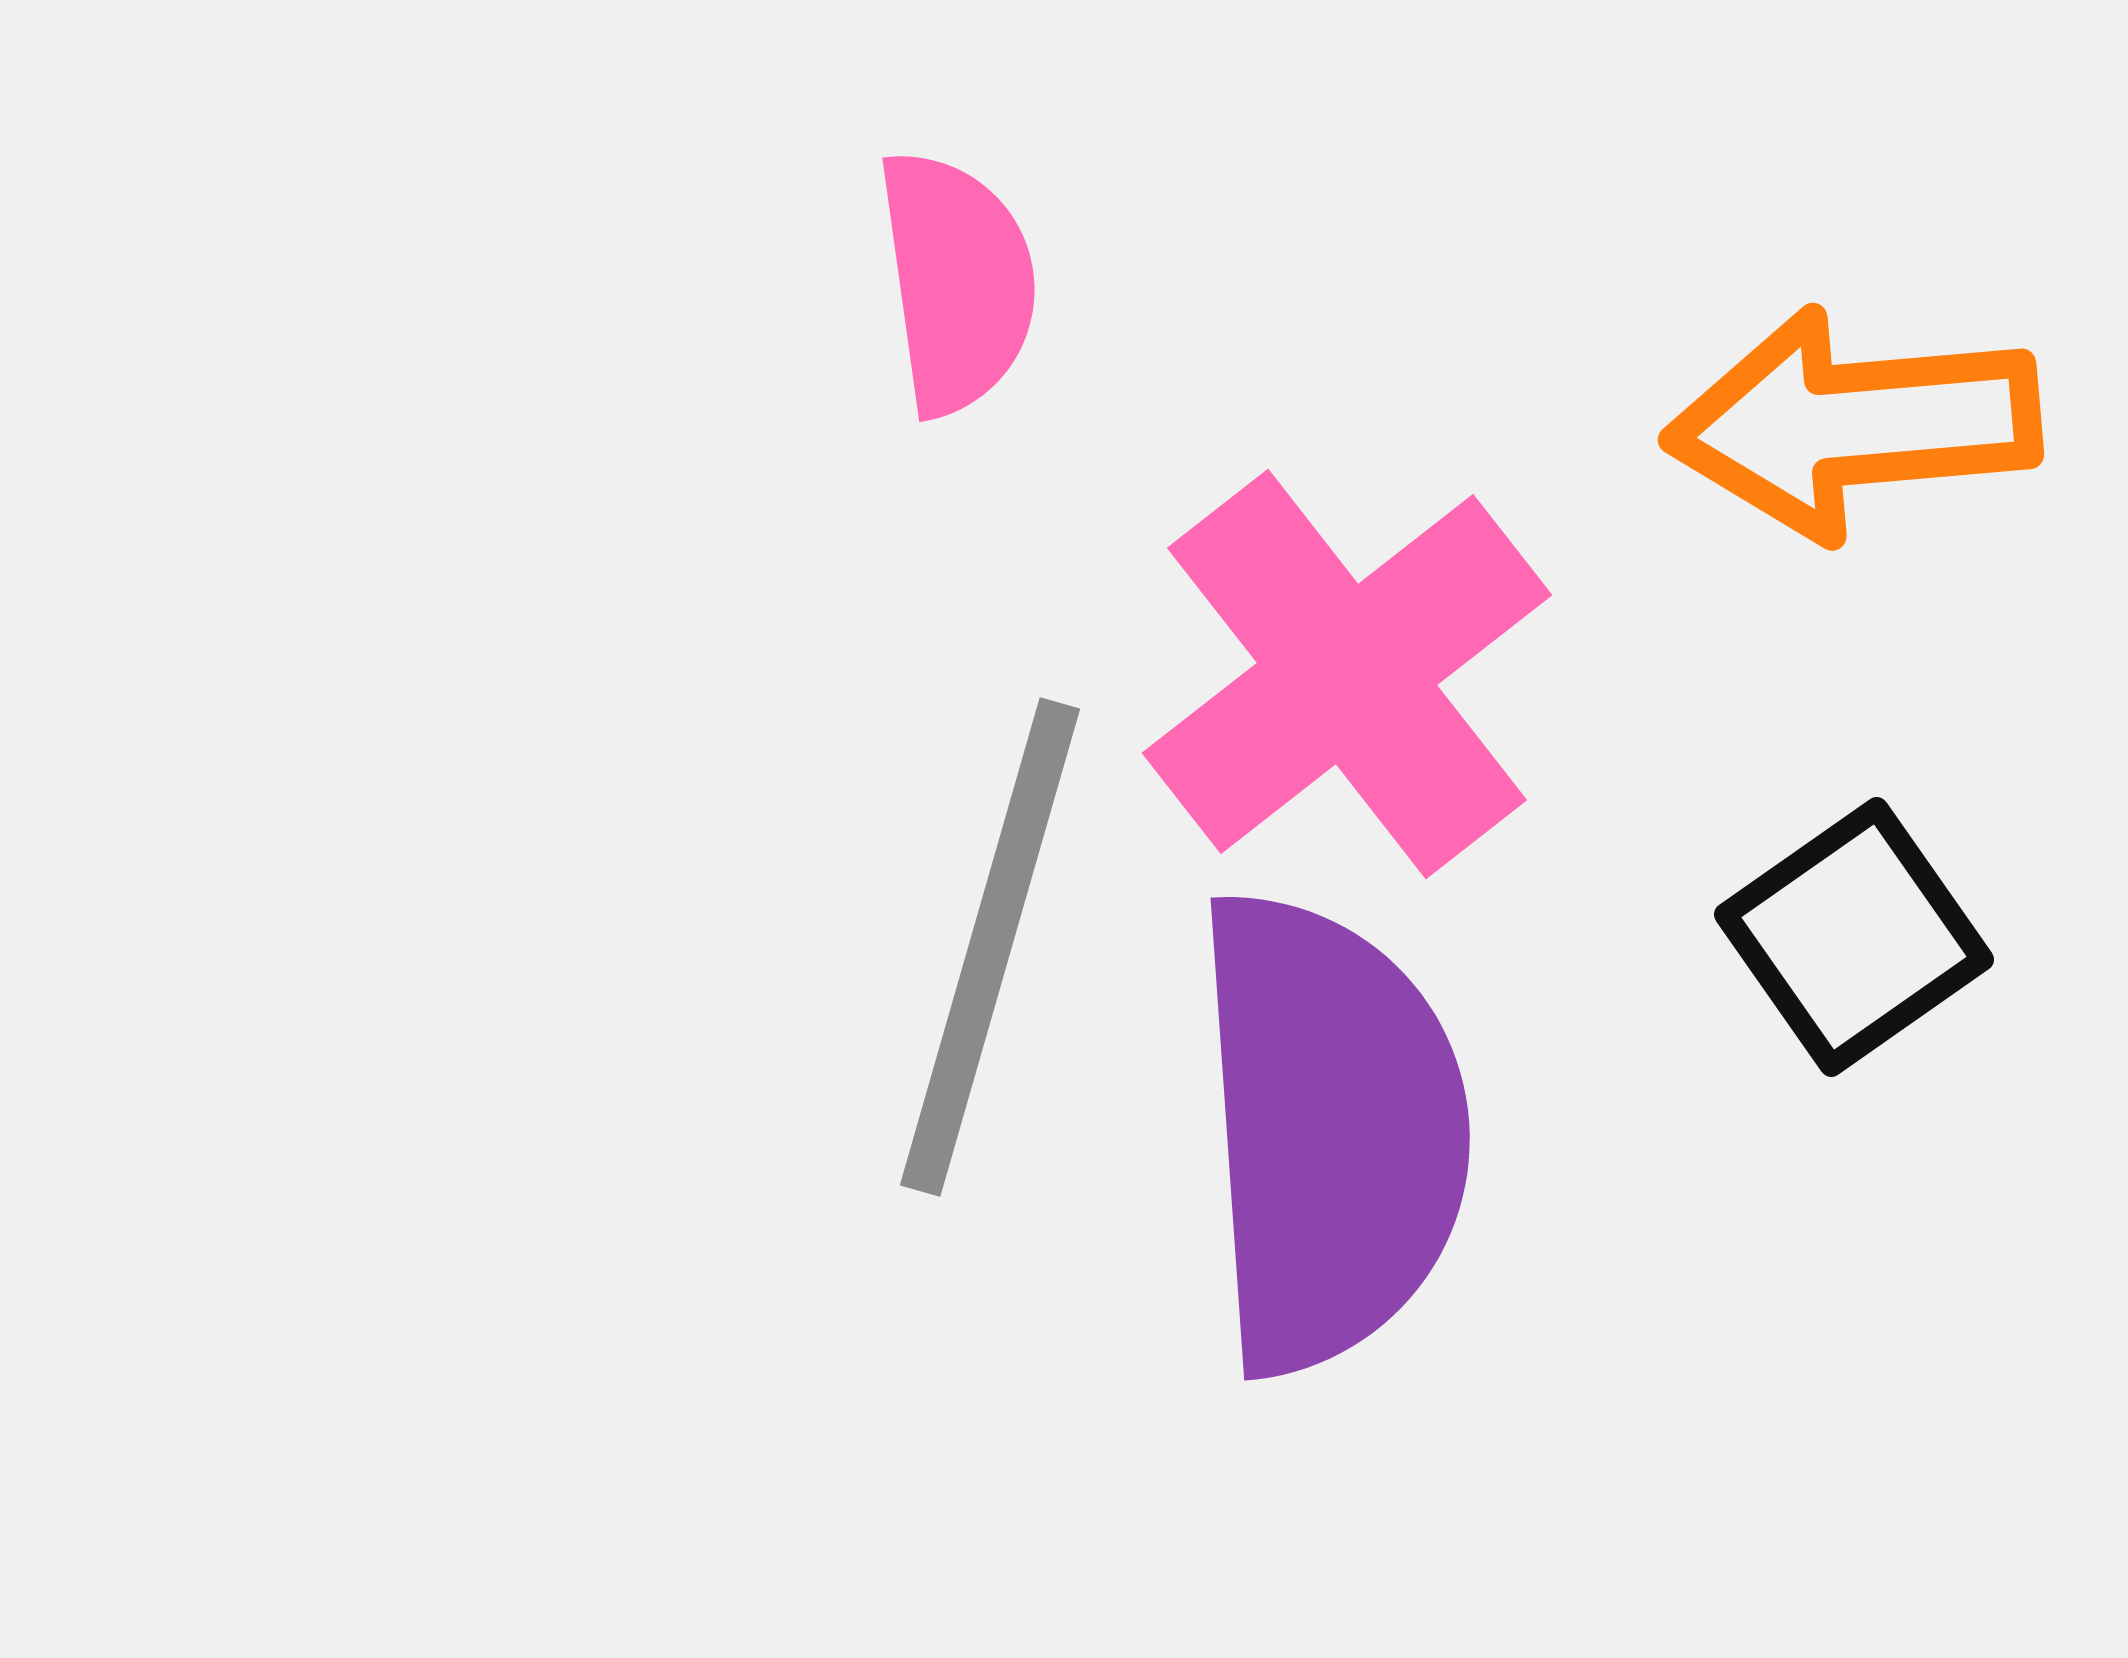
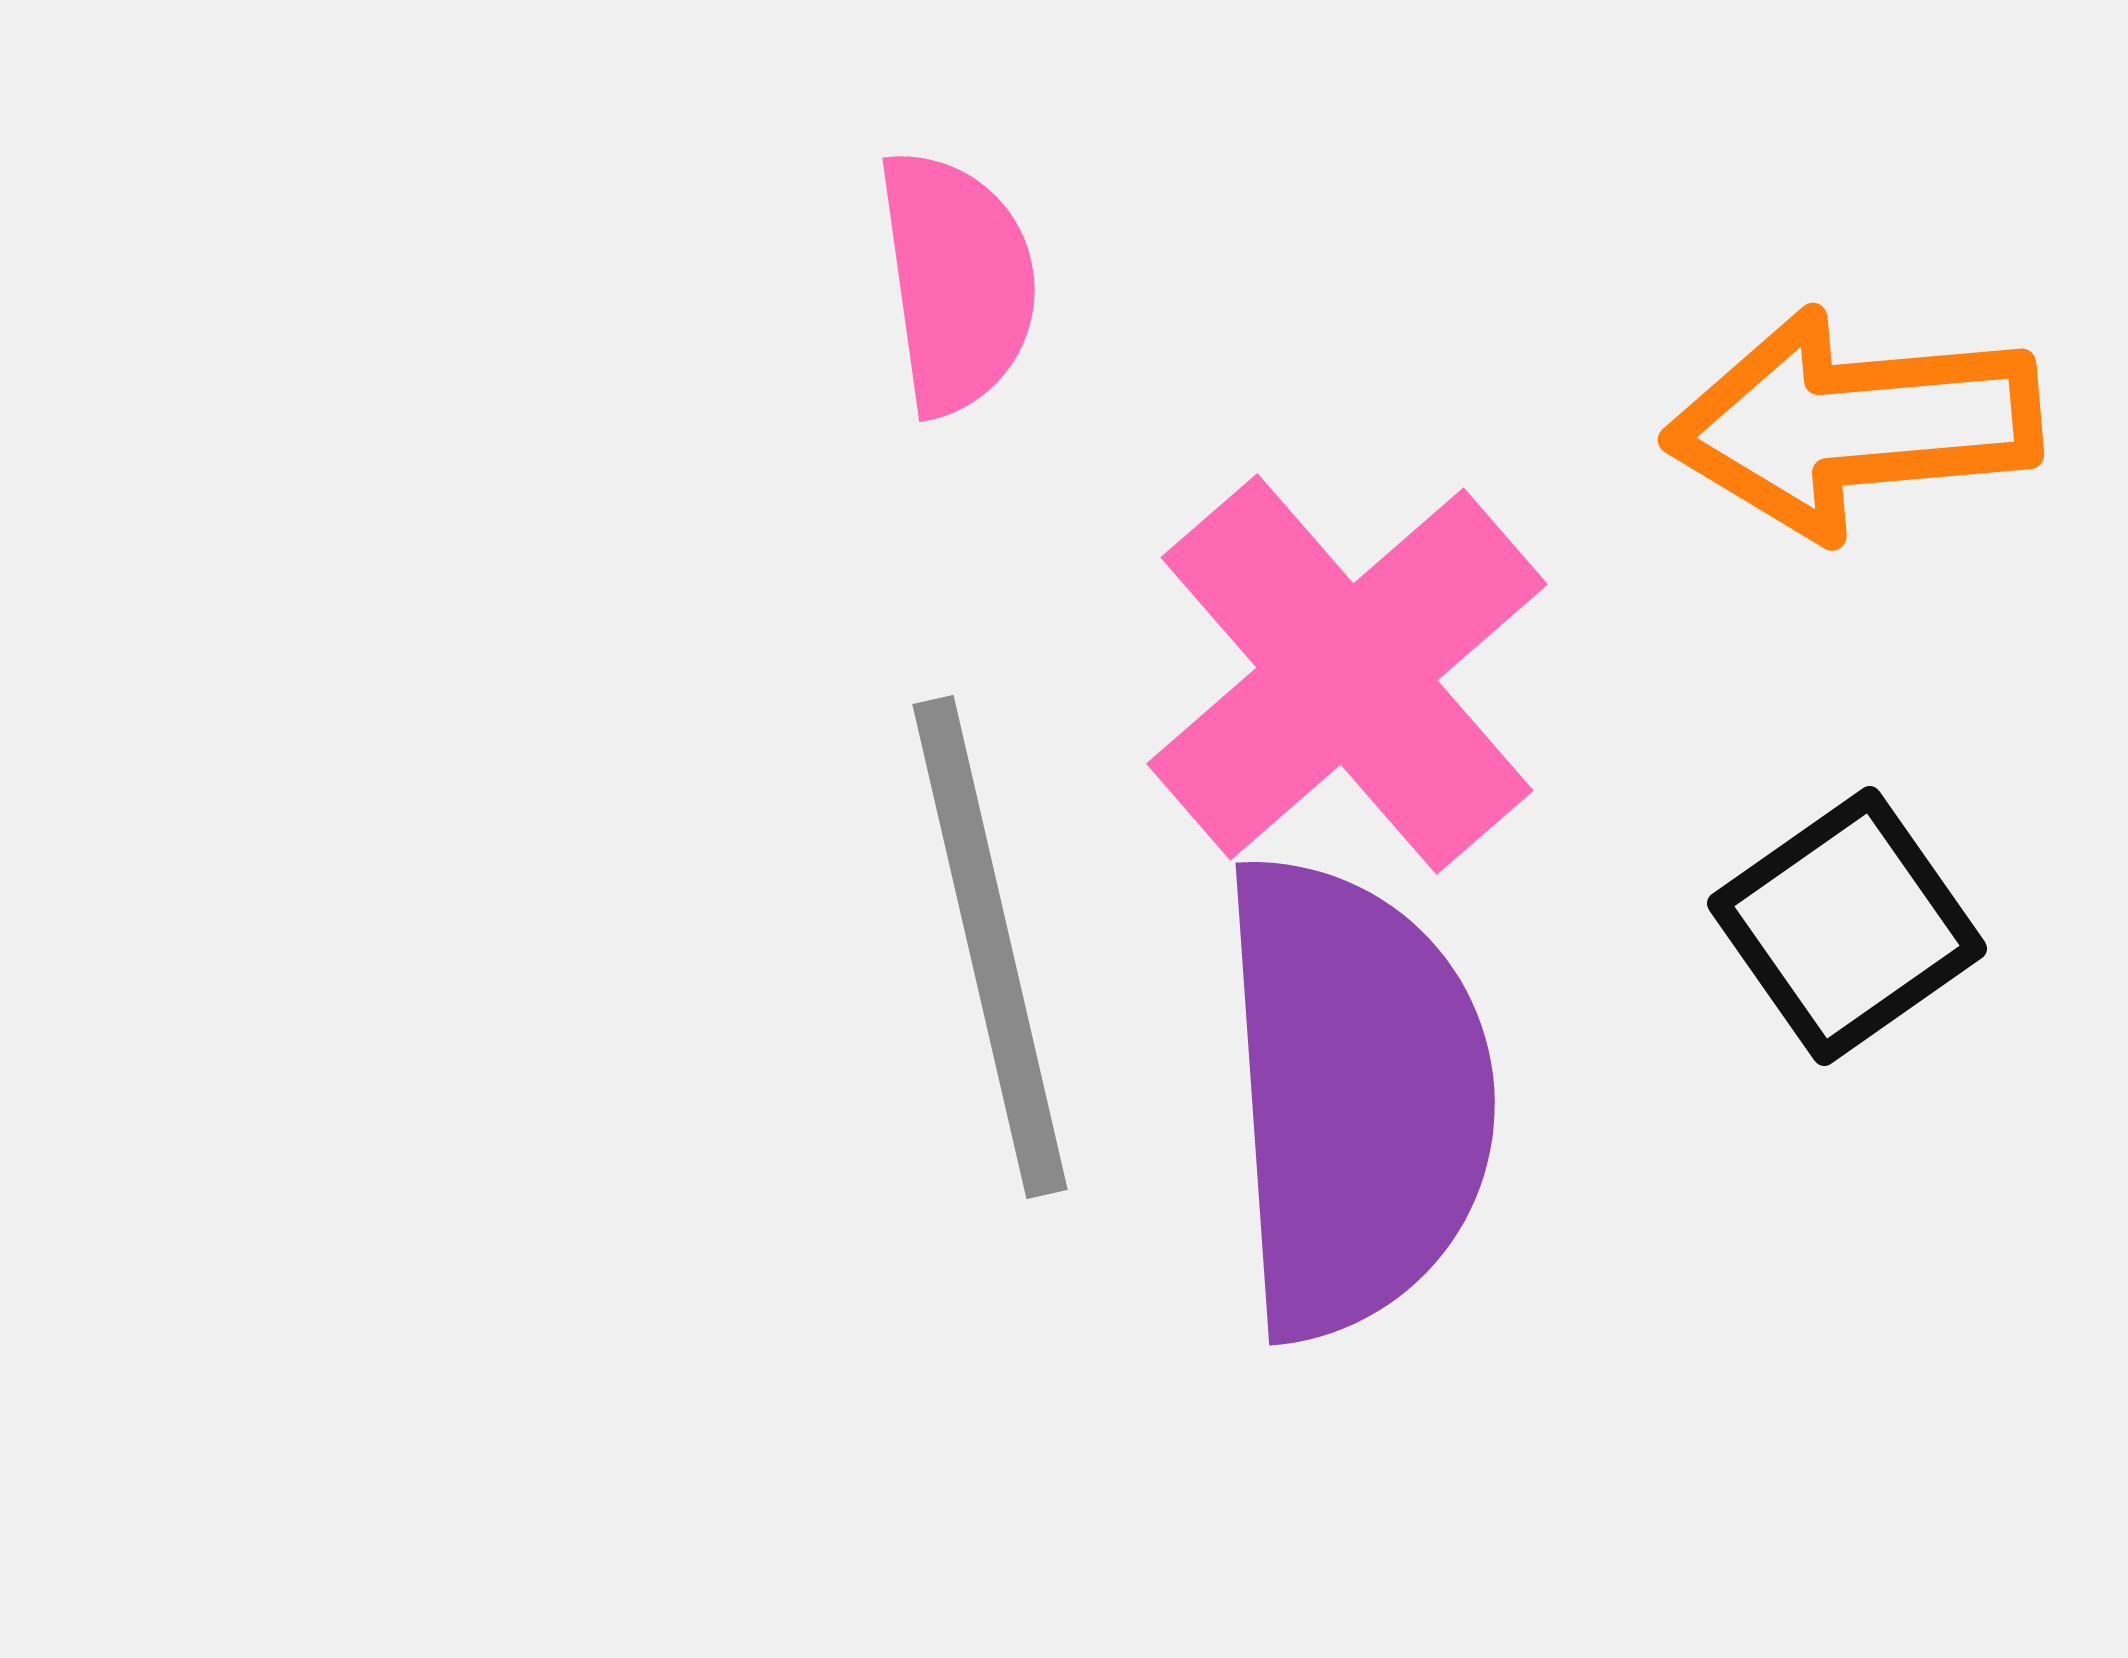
pink cross: rotated 3 degrees counterclockwise
black square: moved 7 px left, 11 px up
gray line: rotated 29 degrees counterclockwise
purple semicircle: moved 25 px right, 35 px up
